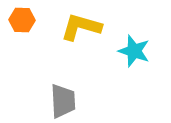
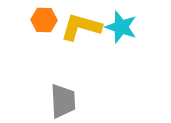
orange hexagon: moved 22 px right
cyan star: moved 13 px left, 24 px up
